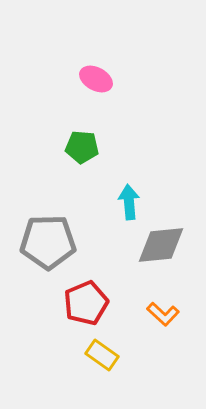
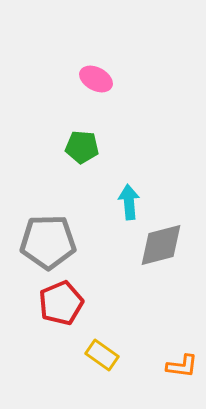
gray diamond: rotated 9 degrees counterclockwise
red pentagon: moved 25 px left
orange L-shape: moved 19 px right, 52 px down; rotated 36 degrees counterclockwise
